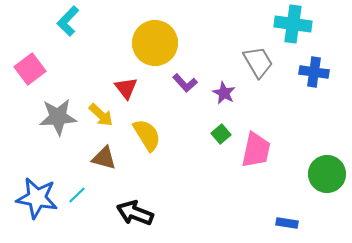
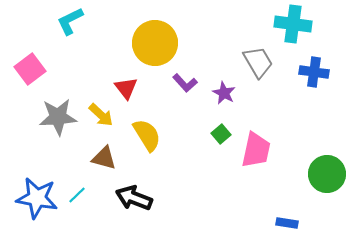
cyan L-shape: moved 2 px right; rotated 20 degrees clockwise
black arrow: moved 1 px left, 15 px up
